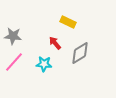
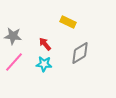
red arrow: moved 10 px left, 1 px down
